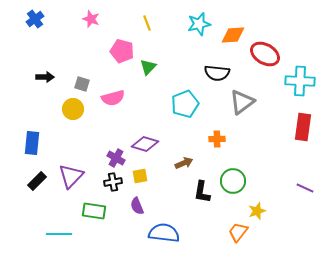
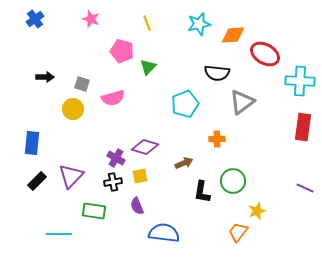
purple diamond: moved 3 px down
